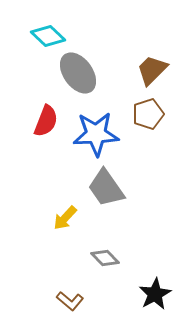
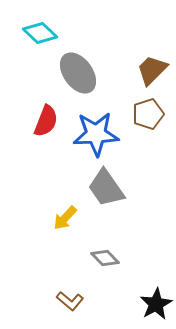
cyan diamond: moved 8 px left, 3 px up
black star: moved 1 px right, 10 px down
